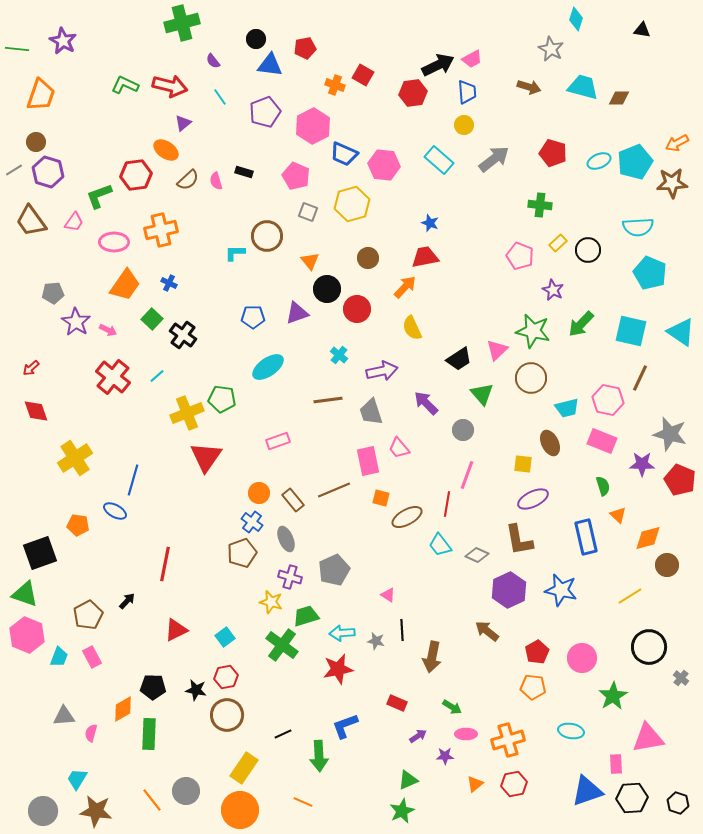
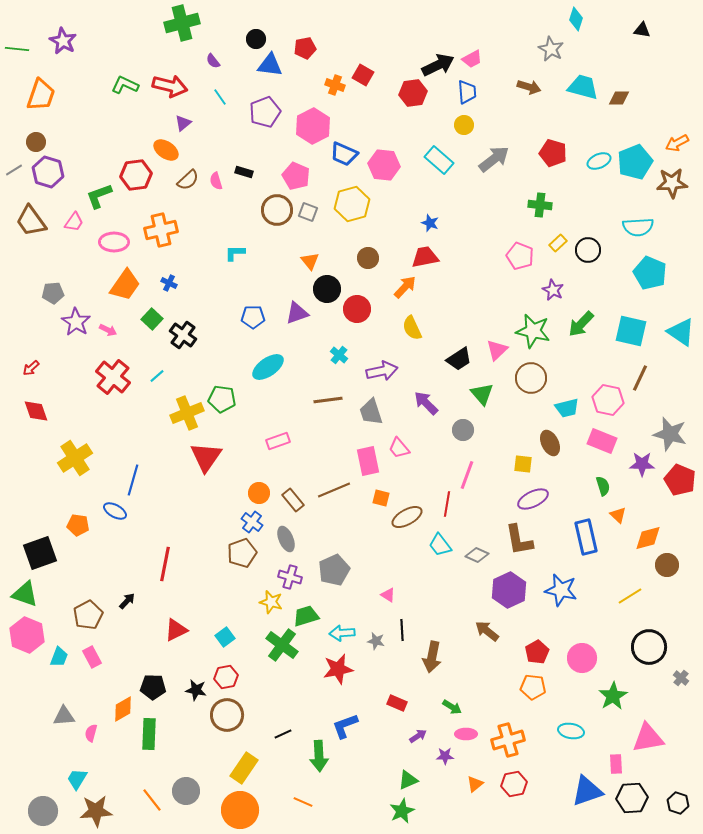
brown circle at (267, 236): moved 10 px right, 26 px up
brown star at (96, 811): rotated 12 degrees counterclockwise
